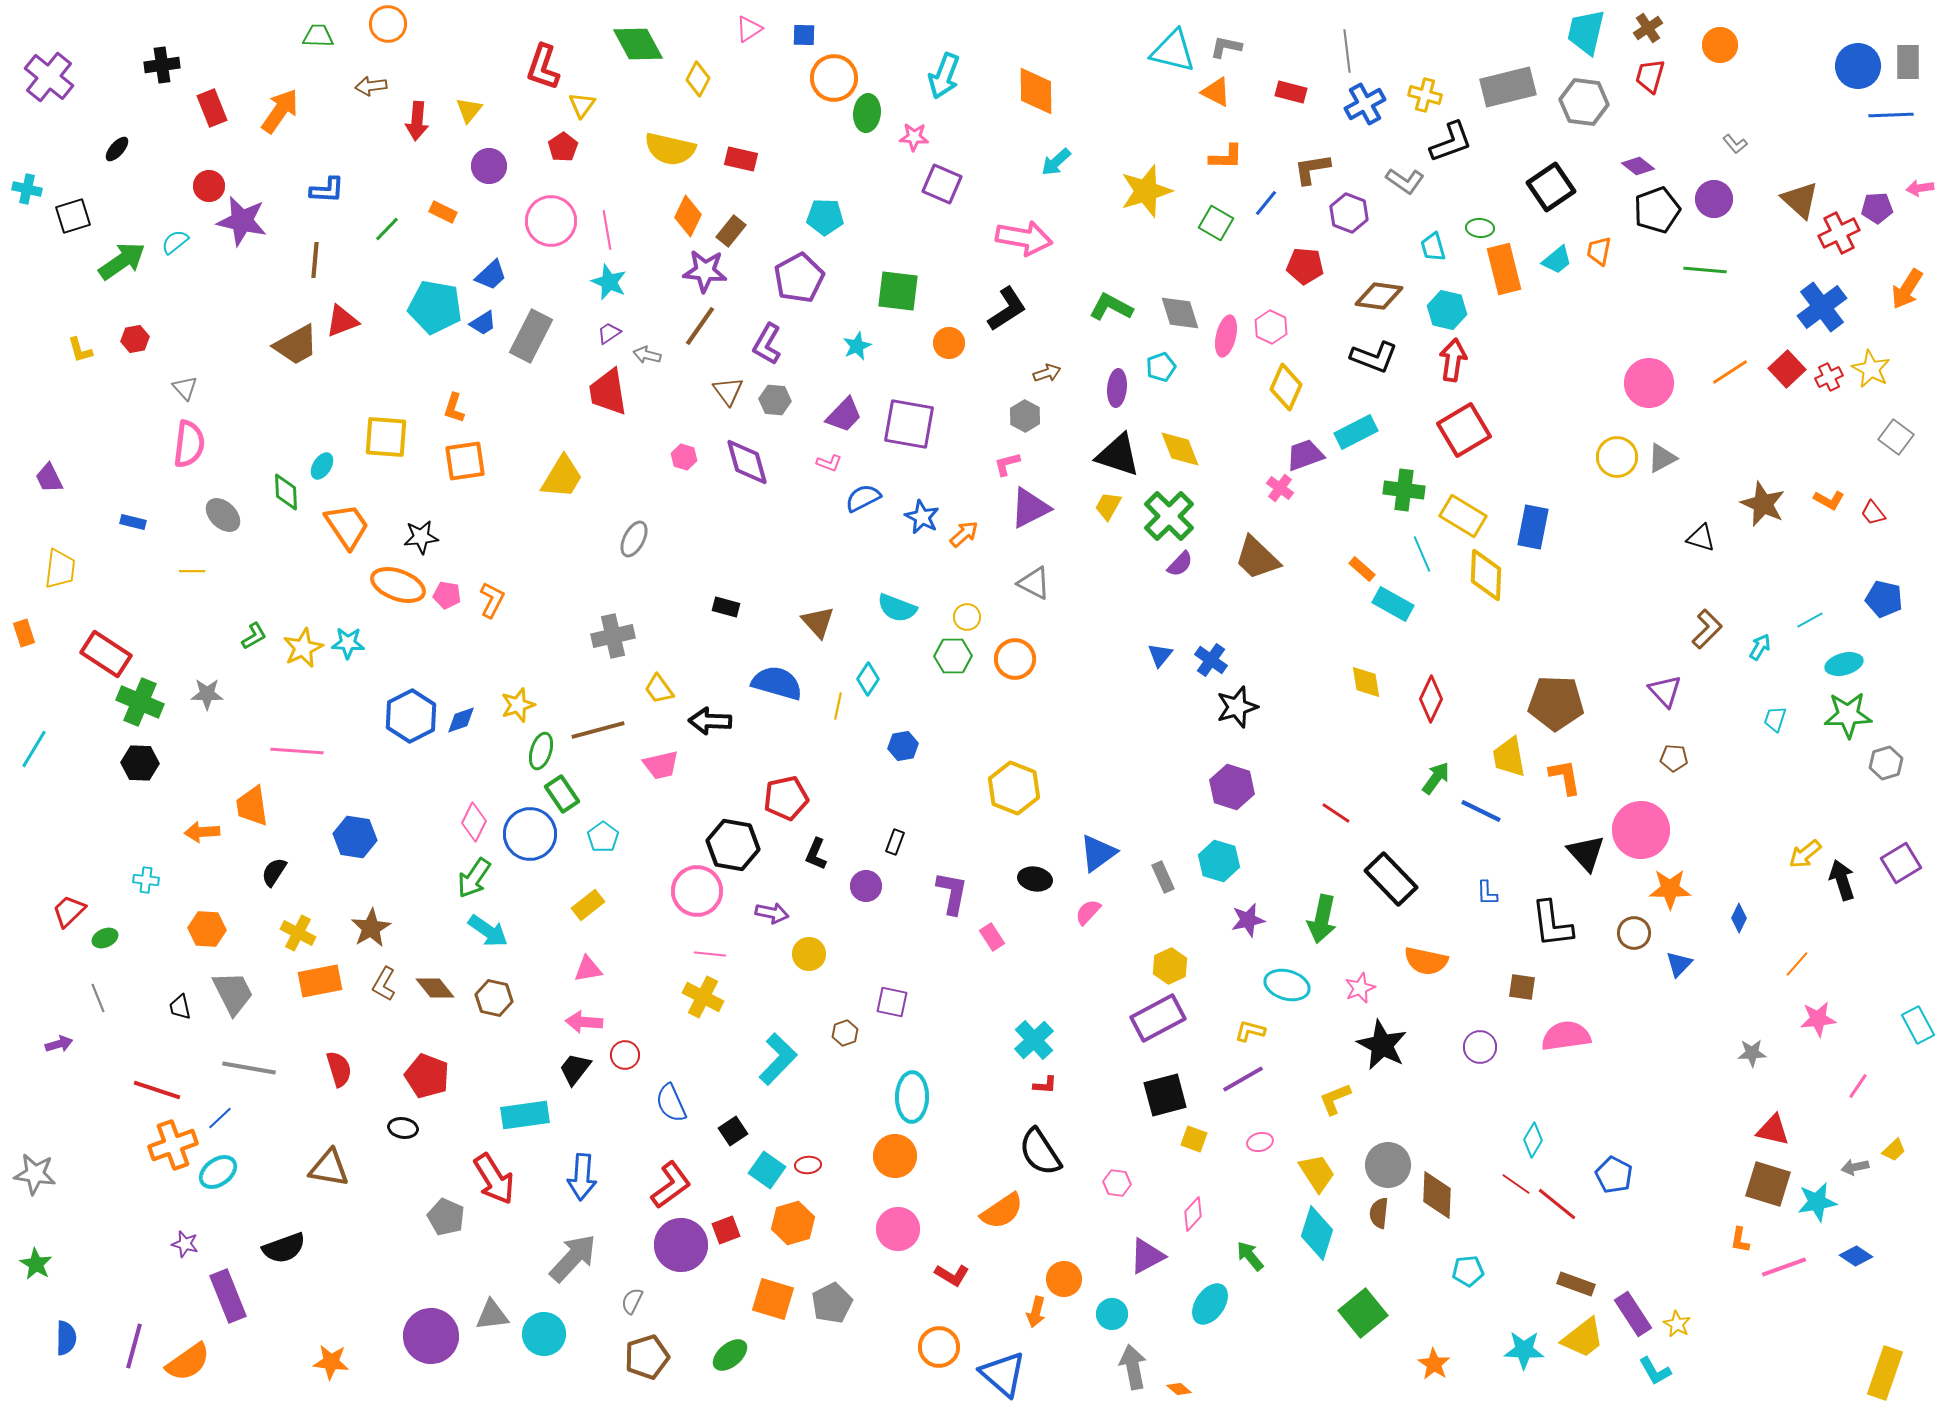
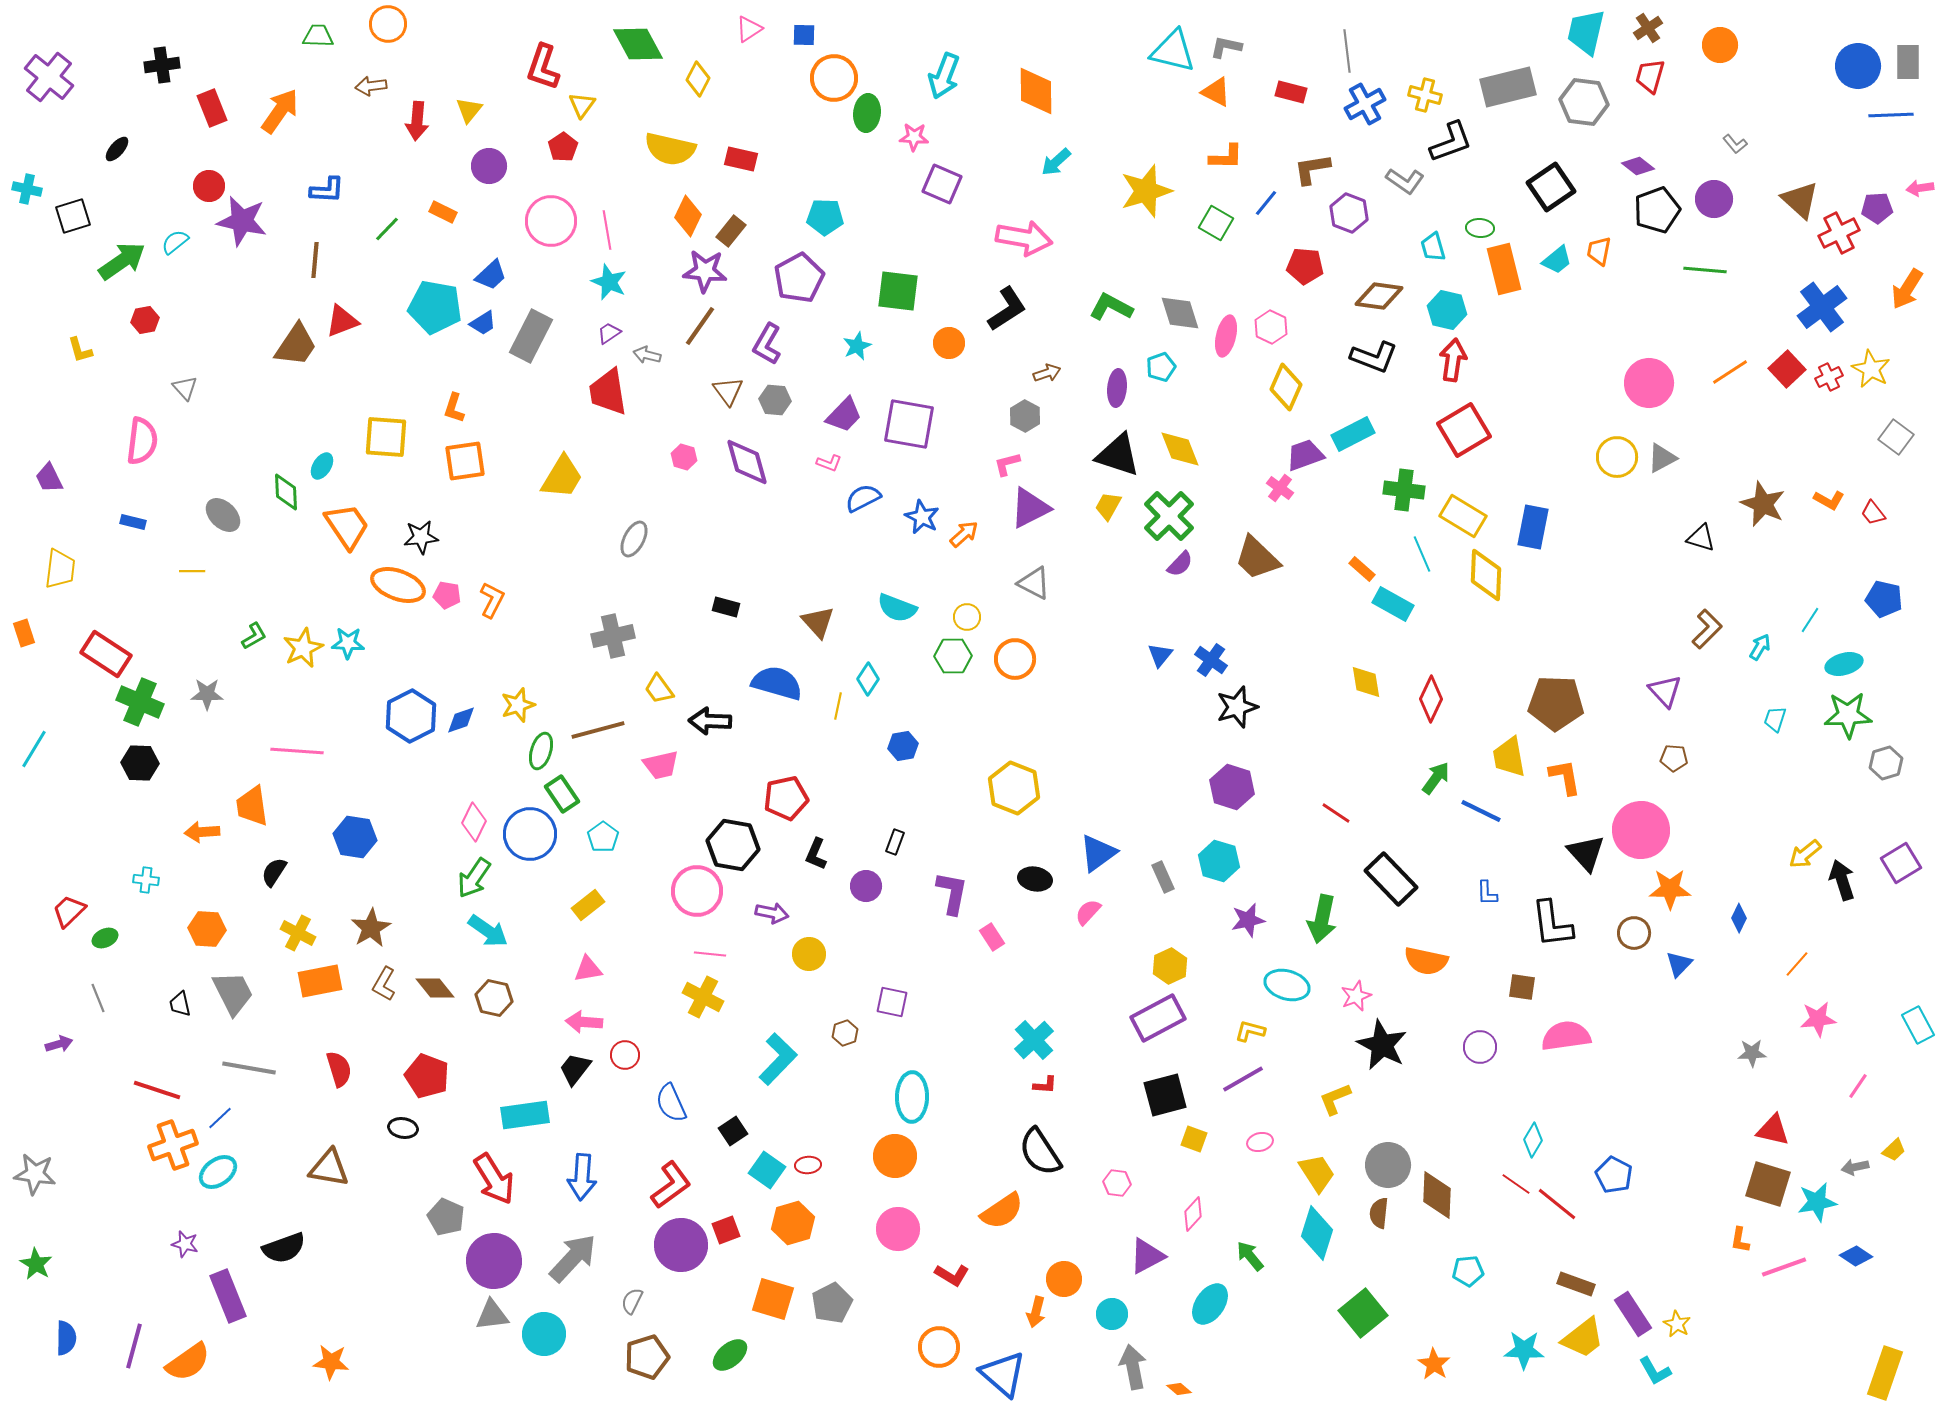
red hexagon at (135, 339): moved 10 px right, 19 px up
brown trapezoid at (296, 345): rotated 27 degrees counterclockwise
cyan rectangle at (1356, 432): moved 3 px left, 2 px down
pink semicircle at (189, 444): moved 47 px left, 3 px up
cyan line at (1810, 620): rotated 28 degrees counterclockwise
pink star at (1360, 988): moved 4 px left, 8 px down
black trapezoid at (180, 1007): moved 3 px up
purple circle at (431, 1336): moved 63 px right, 75 px up
